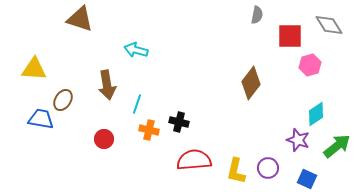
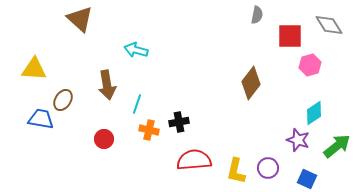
brown triangle: rotated 24 degrees clockwise
cyan diamond: moved 2 px left, 1 px up
black cross: rotated 24 degrees counterclockwise
